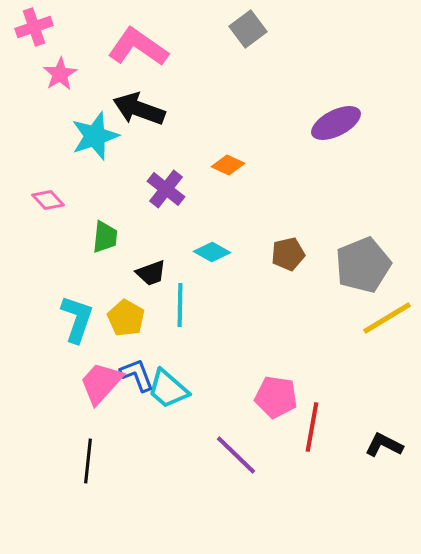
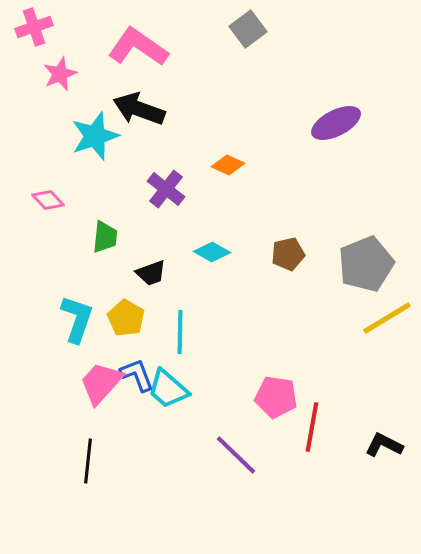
pink star: rotated 8 degrees clockwise
gray pentagon: moved 3 px right, 1 px up
cyan line: moved 27 px down
